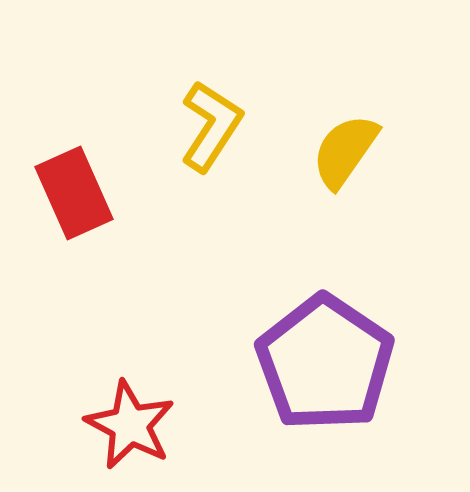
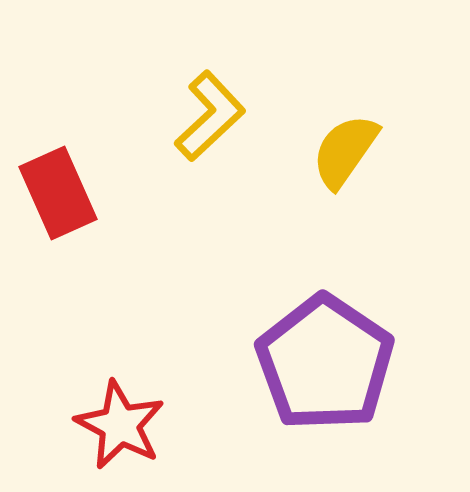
yellow L-shape: moved 1 px left, 10 px up; rotated 14 degrees clockwise
red rectangle: moved 16 px left
red star: moved 10 px left
